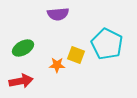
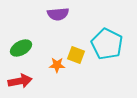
green ellipse: moved 2 px left
red arrow: moved 1 px left
